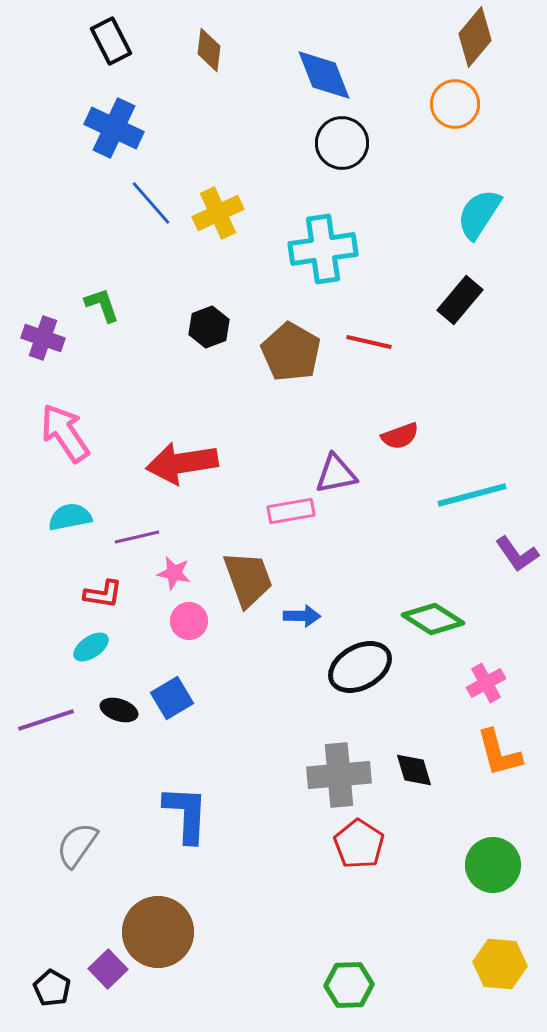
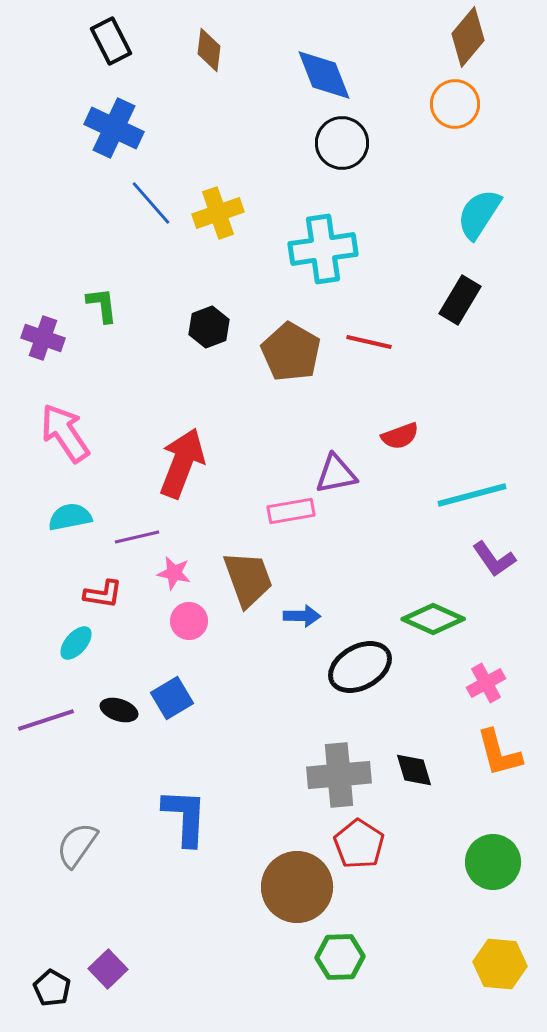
brown diamond at (475, 37): moved 7 px left
yellow cross at (218, 213): rotated 6 degrees clockwise
black rectangle at (460, 300): rotated 9 degrees counterclockwise
green L-shape at (102, 305): rotated 12 degrees clockwise
red arrow at (182, 463): rotated 120 degrees clockwise
purple L-shape at (517, 554): moved 23 px left, 5 px down
green diamond at (433, 619): rotated 8 degrees counterclockwise
cyan ellipse at (91, 647): moved 15 px left, 4 px up; rotated 15 degrees counterclockwise
blue L-shape at (186, 814): moved 1 px left, 3 px down
green circle at (493, 865): moved 3 px up
brown circle at (158, 932): moved 139 px right, 45 px up
green hexagon at (349, 985): moved 9 px left, 28 px up
